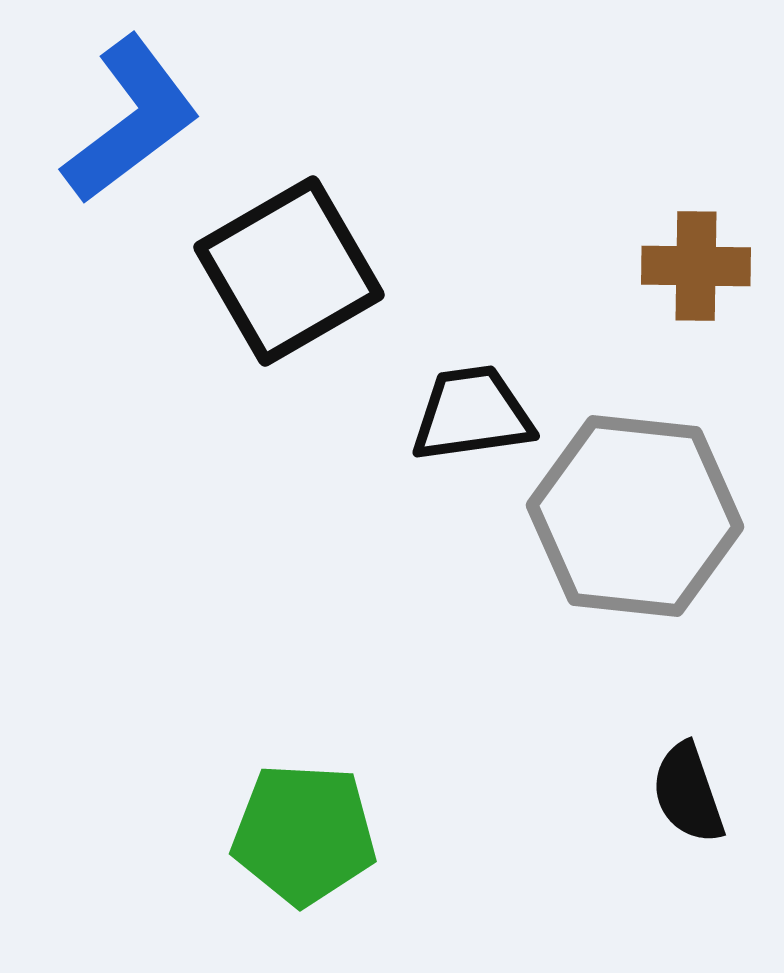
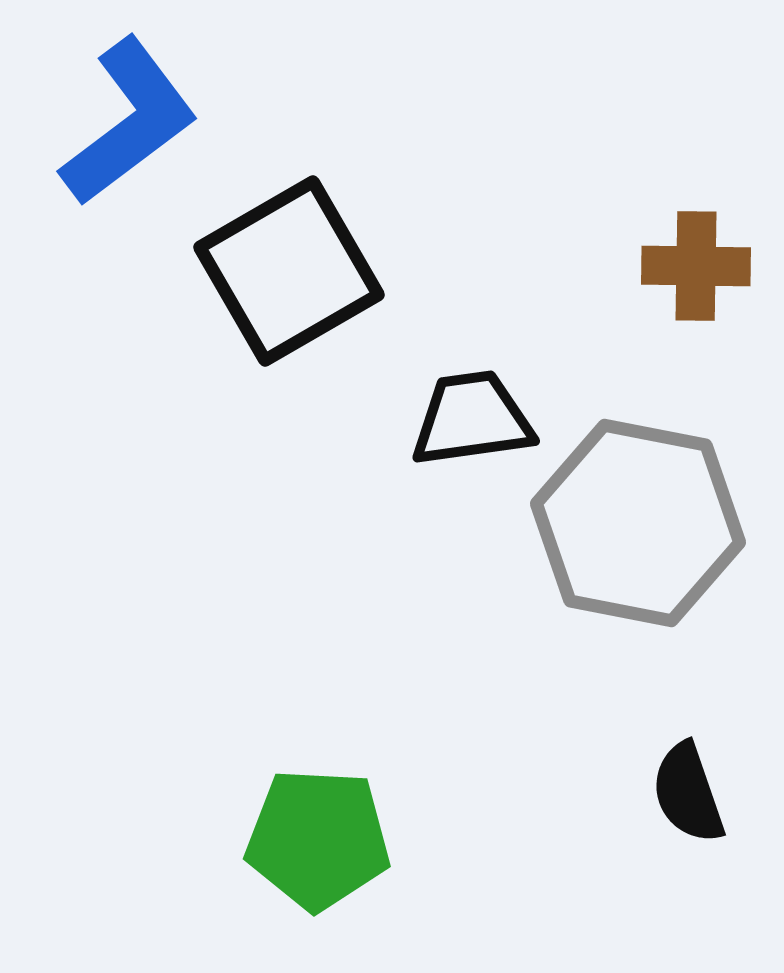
blue L-shape: moved 2 px left, 2 px down
black trapezoid: moved 5 px down
gray hexagon: moved 3 px right, 7 px down; rotated 5 degrees clockwise
green pentagon: moved 14 px right, 5 px down
